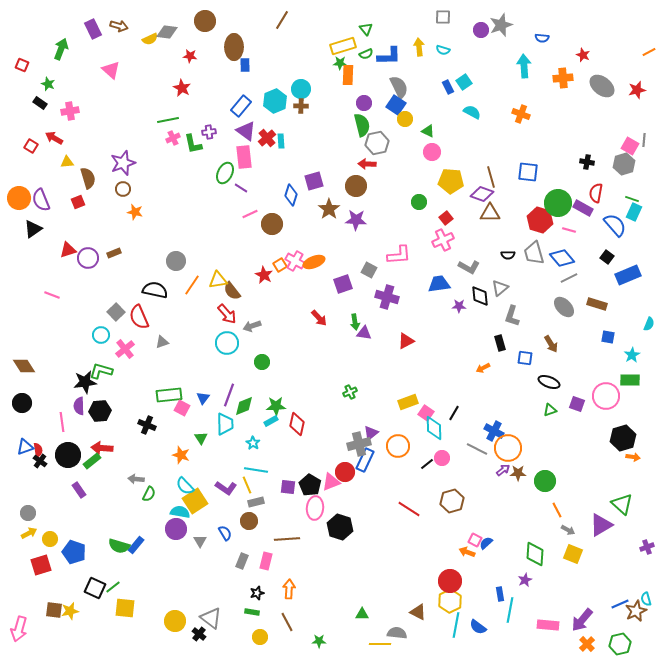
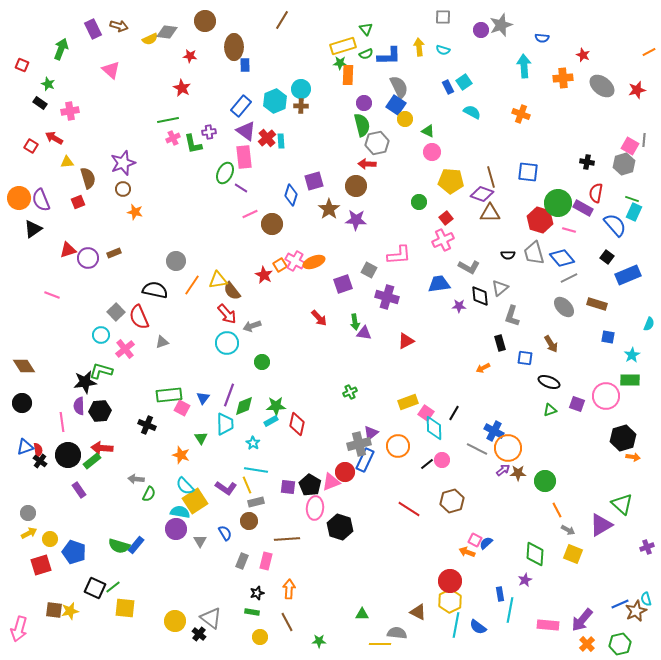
pink circle at (442, 458): moved 2 px down
